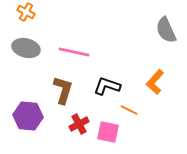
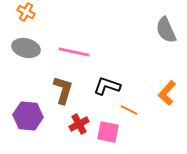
orange L-shape: moved 12 px right, 11 px down
